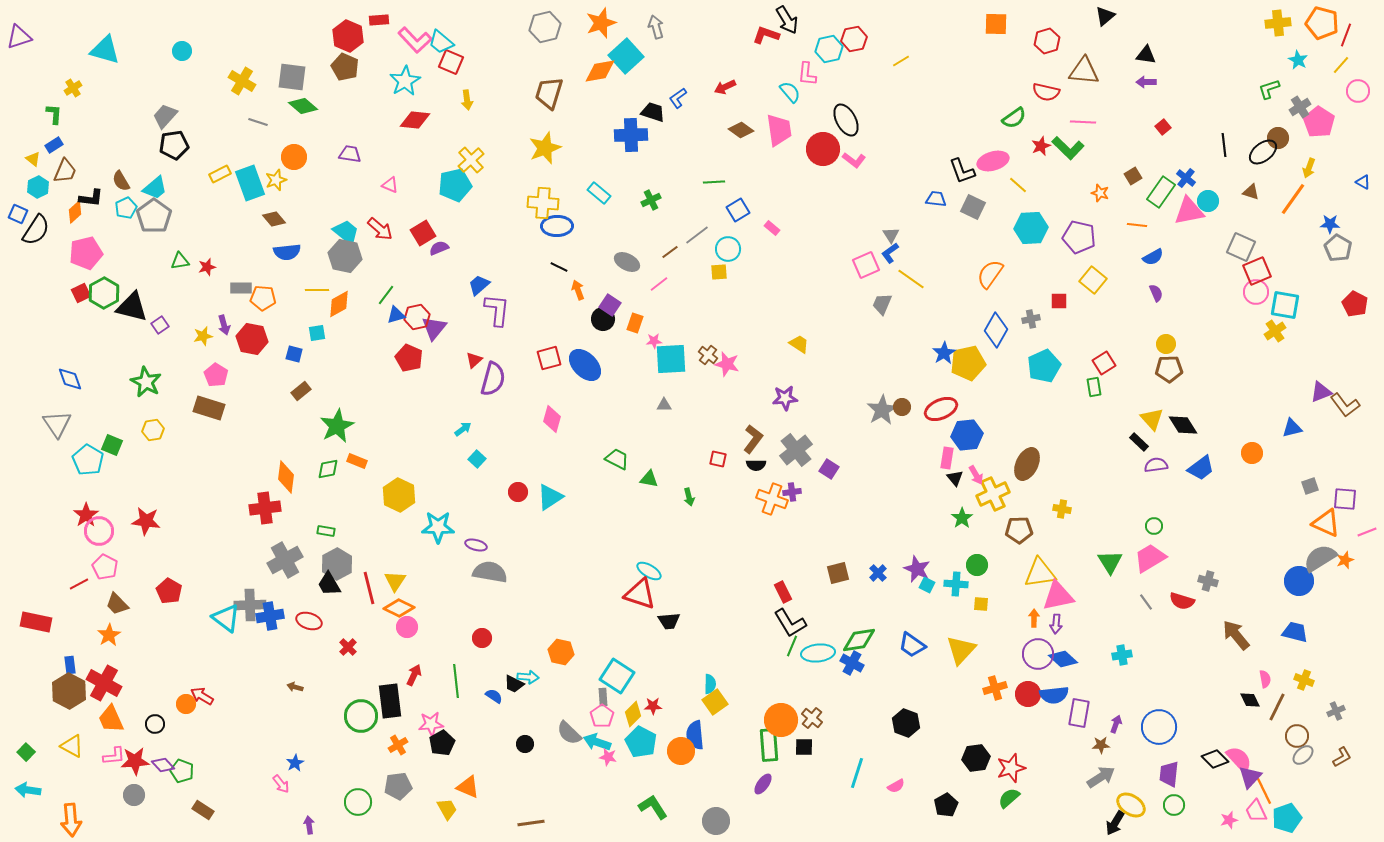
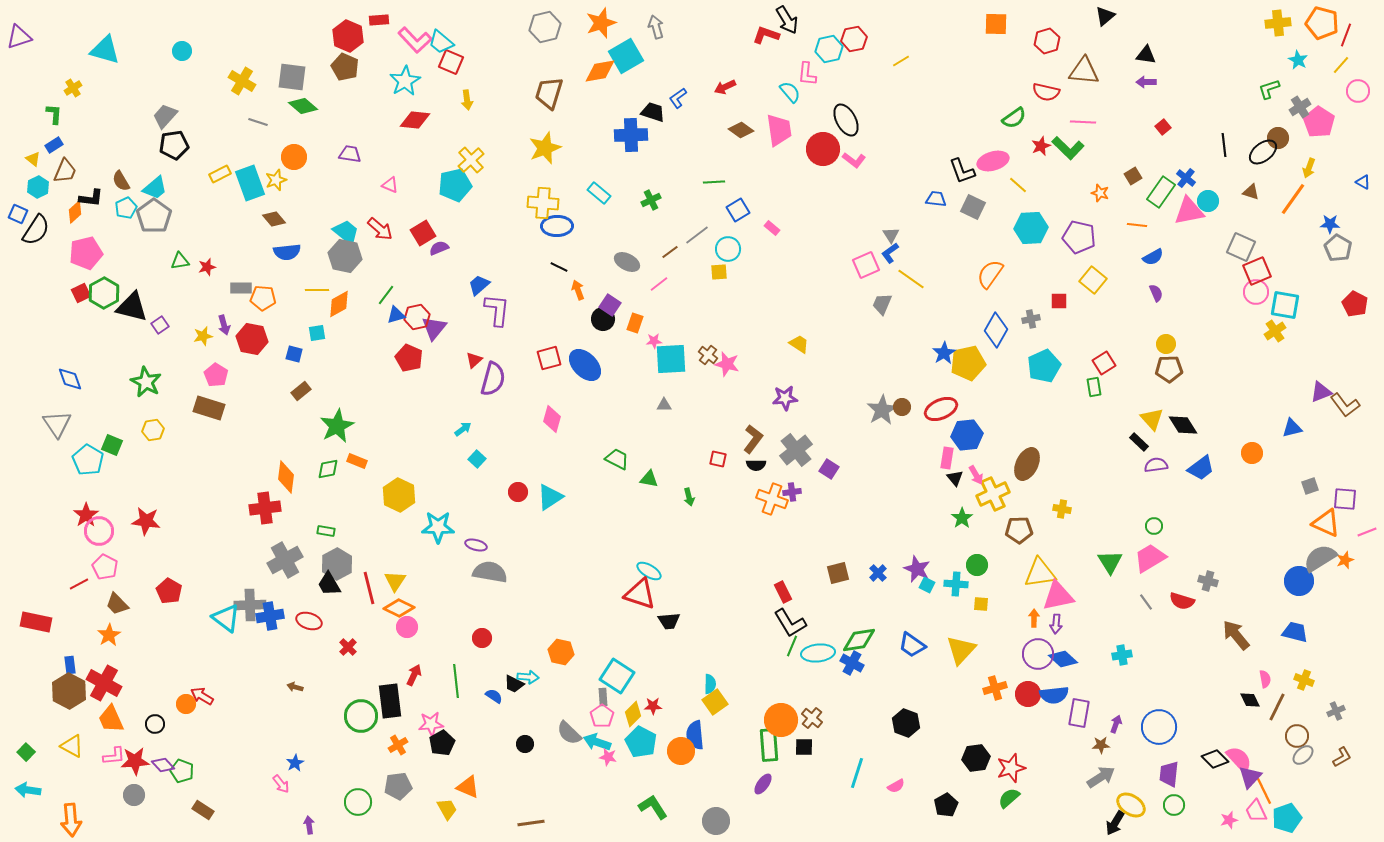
cyan square at (626, 56): rotated 12 degrees clockwise
